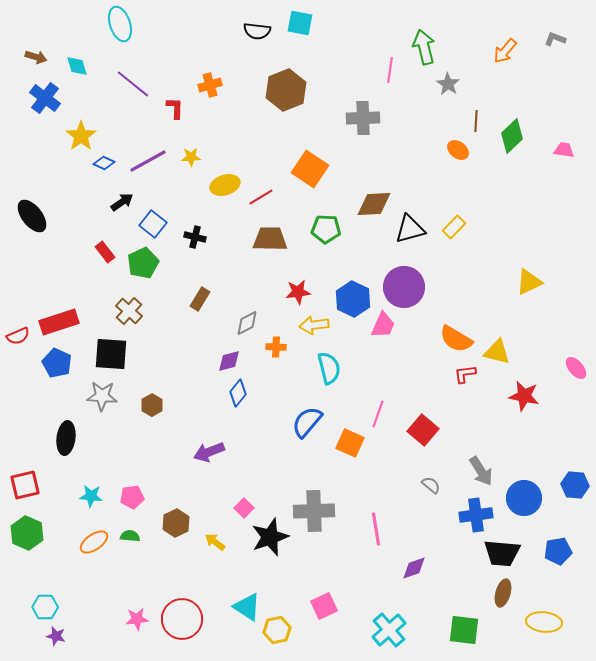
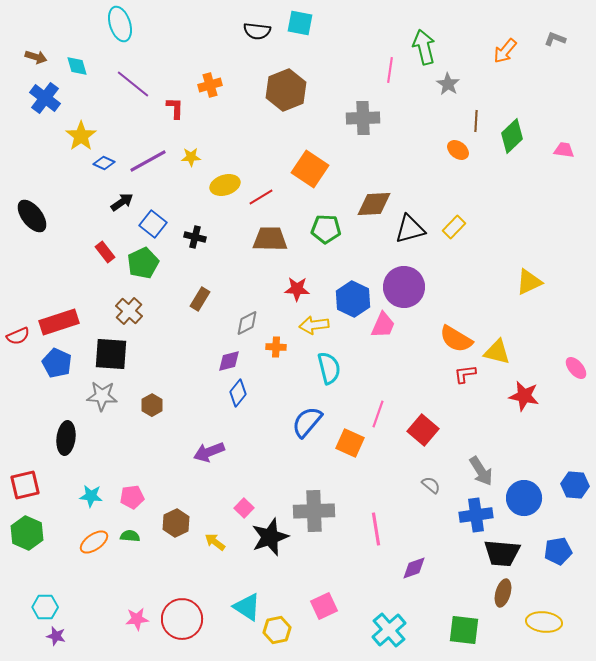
red star at (298, 292): moved 1 px left, 3 px up; rotated 10 degrees clockwise
